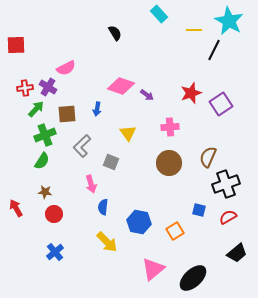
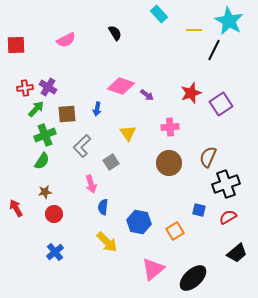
pink semicircle: moved 28 px up
gray square: rotated 35 degrees clockwise
brown star: rotated 16 degrees counterclockwise
